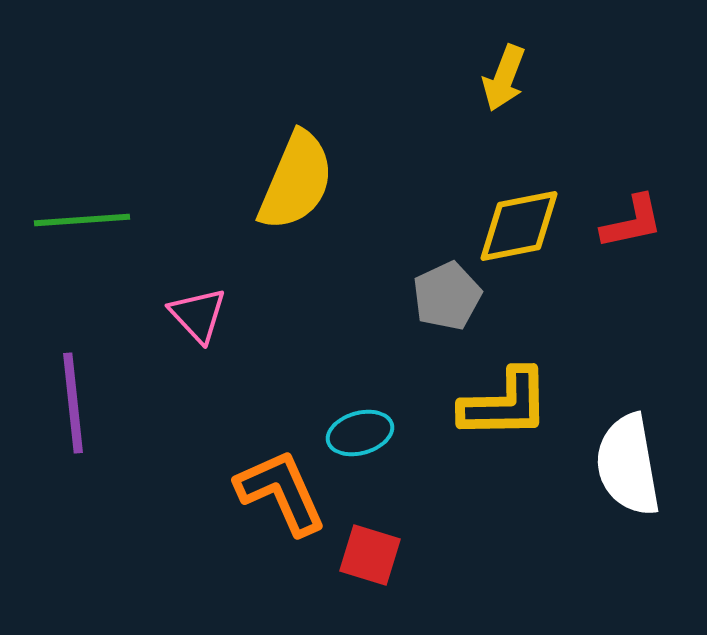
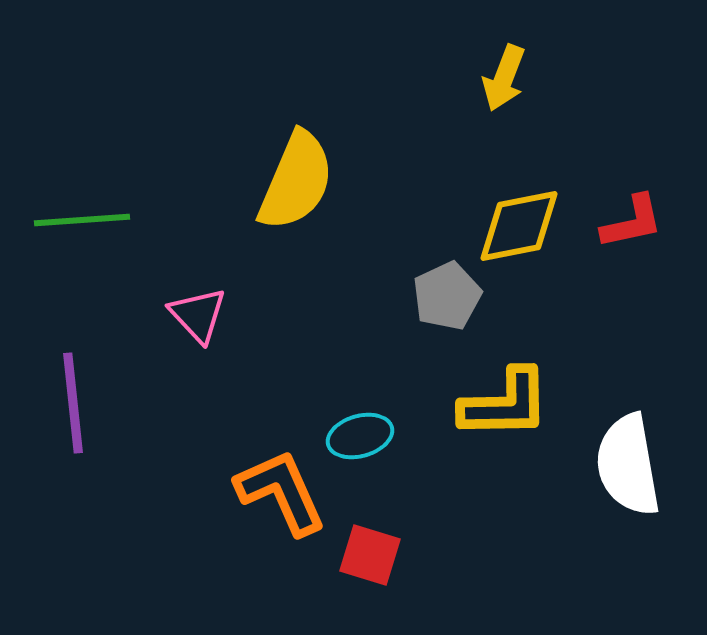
cyan ellipse: moved 3 px down
